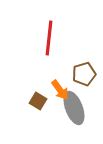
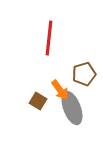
gray ellipse: moved 2 px left
